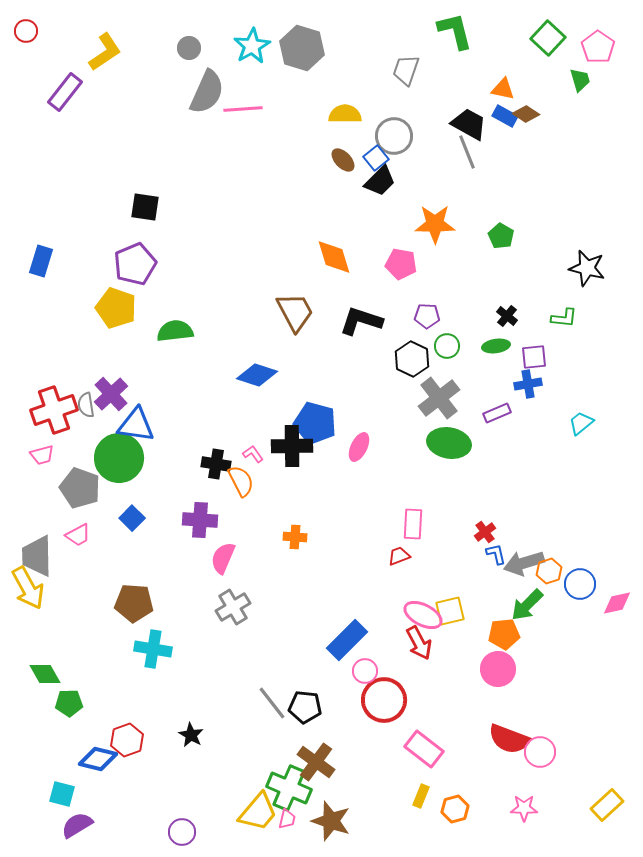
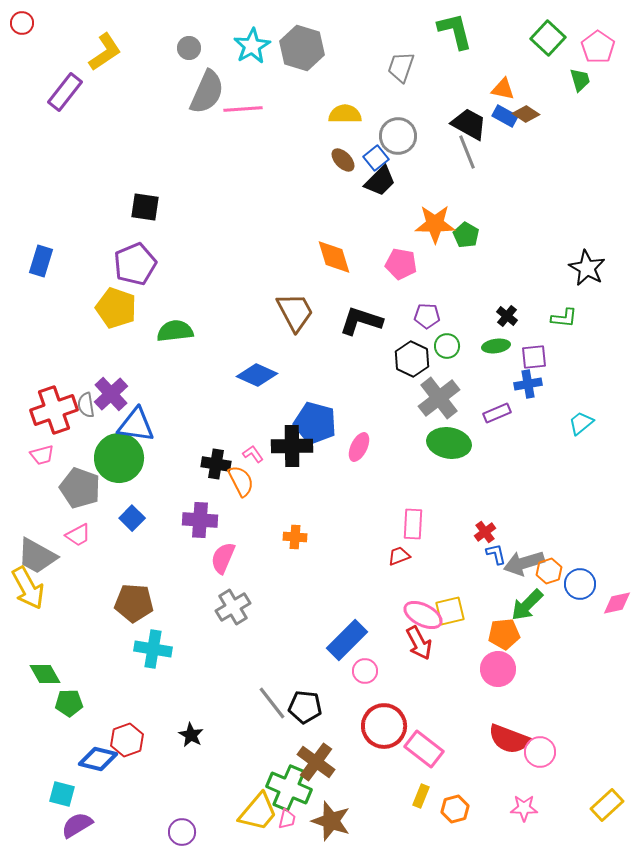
red circle at (26, 31): moved 4 px left, 8 px up
gray trapezoid at (406, 70): moved 5 px left, 3 px up
gray circle at (394, 136): moved 4 px right
green pentagon at (501, 236): moved 35 px left, 1 px up
black star at (587, 268): rotated 15 degrees clockwise
blue diamond at (257, 375): rotated 6 degrees clockwise
gray trapezoid at (37, 556): rotated 60 degrees counterclockwise
red circle at (384, 700): moved 26 px down
